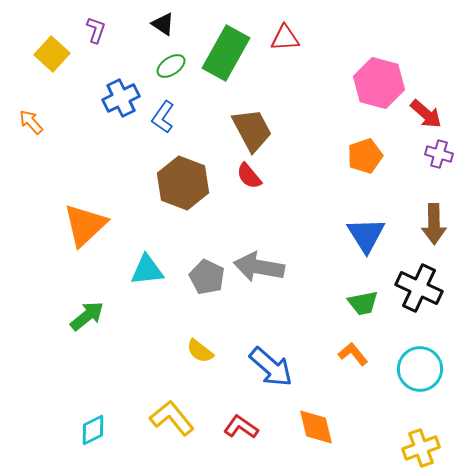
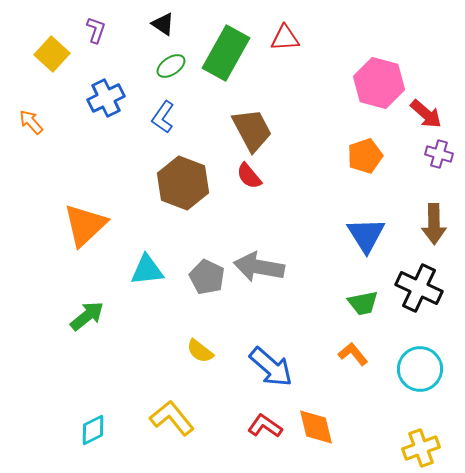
blue cross: moved 15 px left
red L-shape: moved 24 px right, 1 px up
